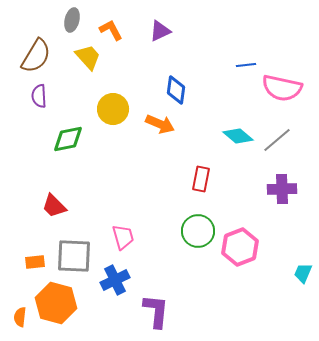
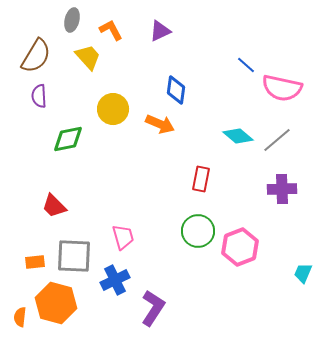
blue line: rotated 48 degrees clockwise
purple L-shape: moved 3 px left, 3 px up; rotated 27 degrees clockwise
